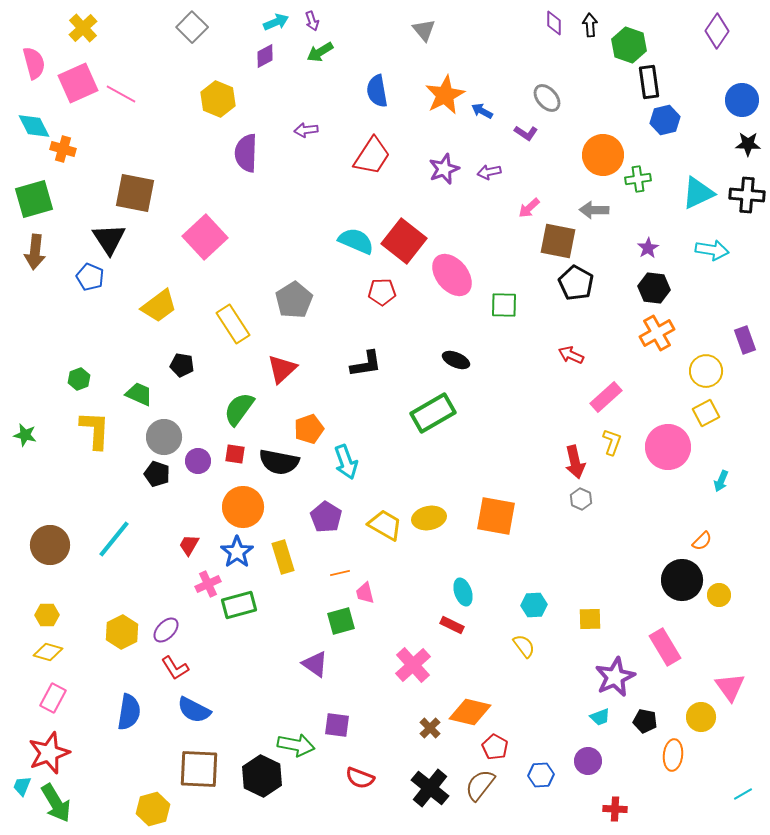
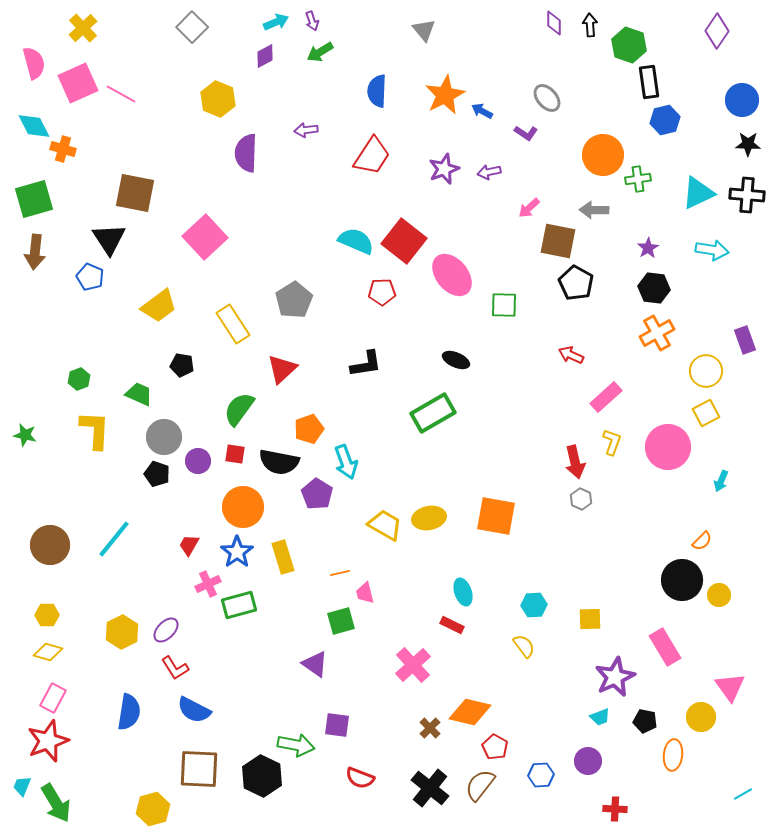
blue semicircle at (377, 91): rotated 12 degrees clockwise
purple pentagon at (326, 517): moved 9 px left, 23 px up
red star at (49, 753): moved 1 px left, 12 px up
